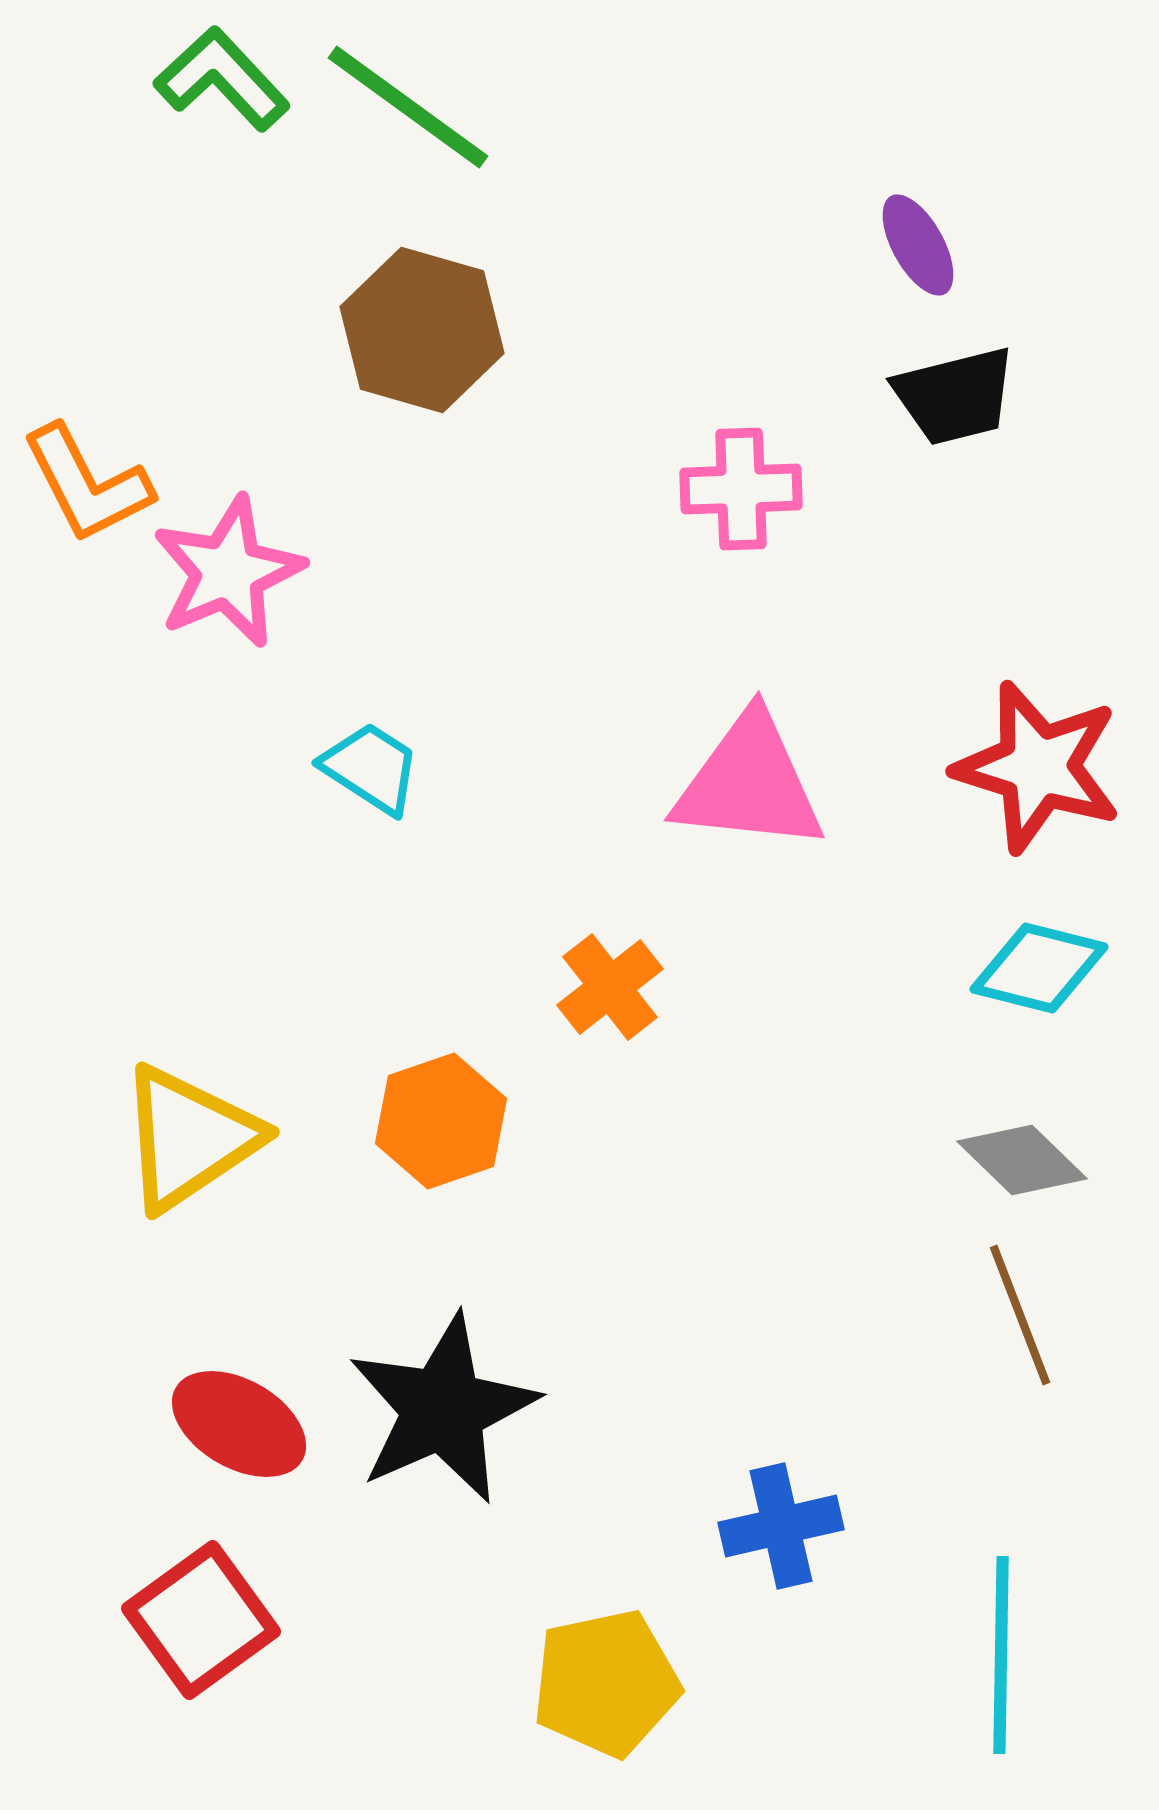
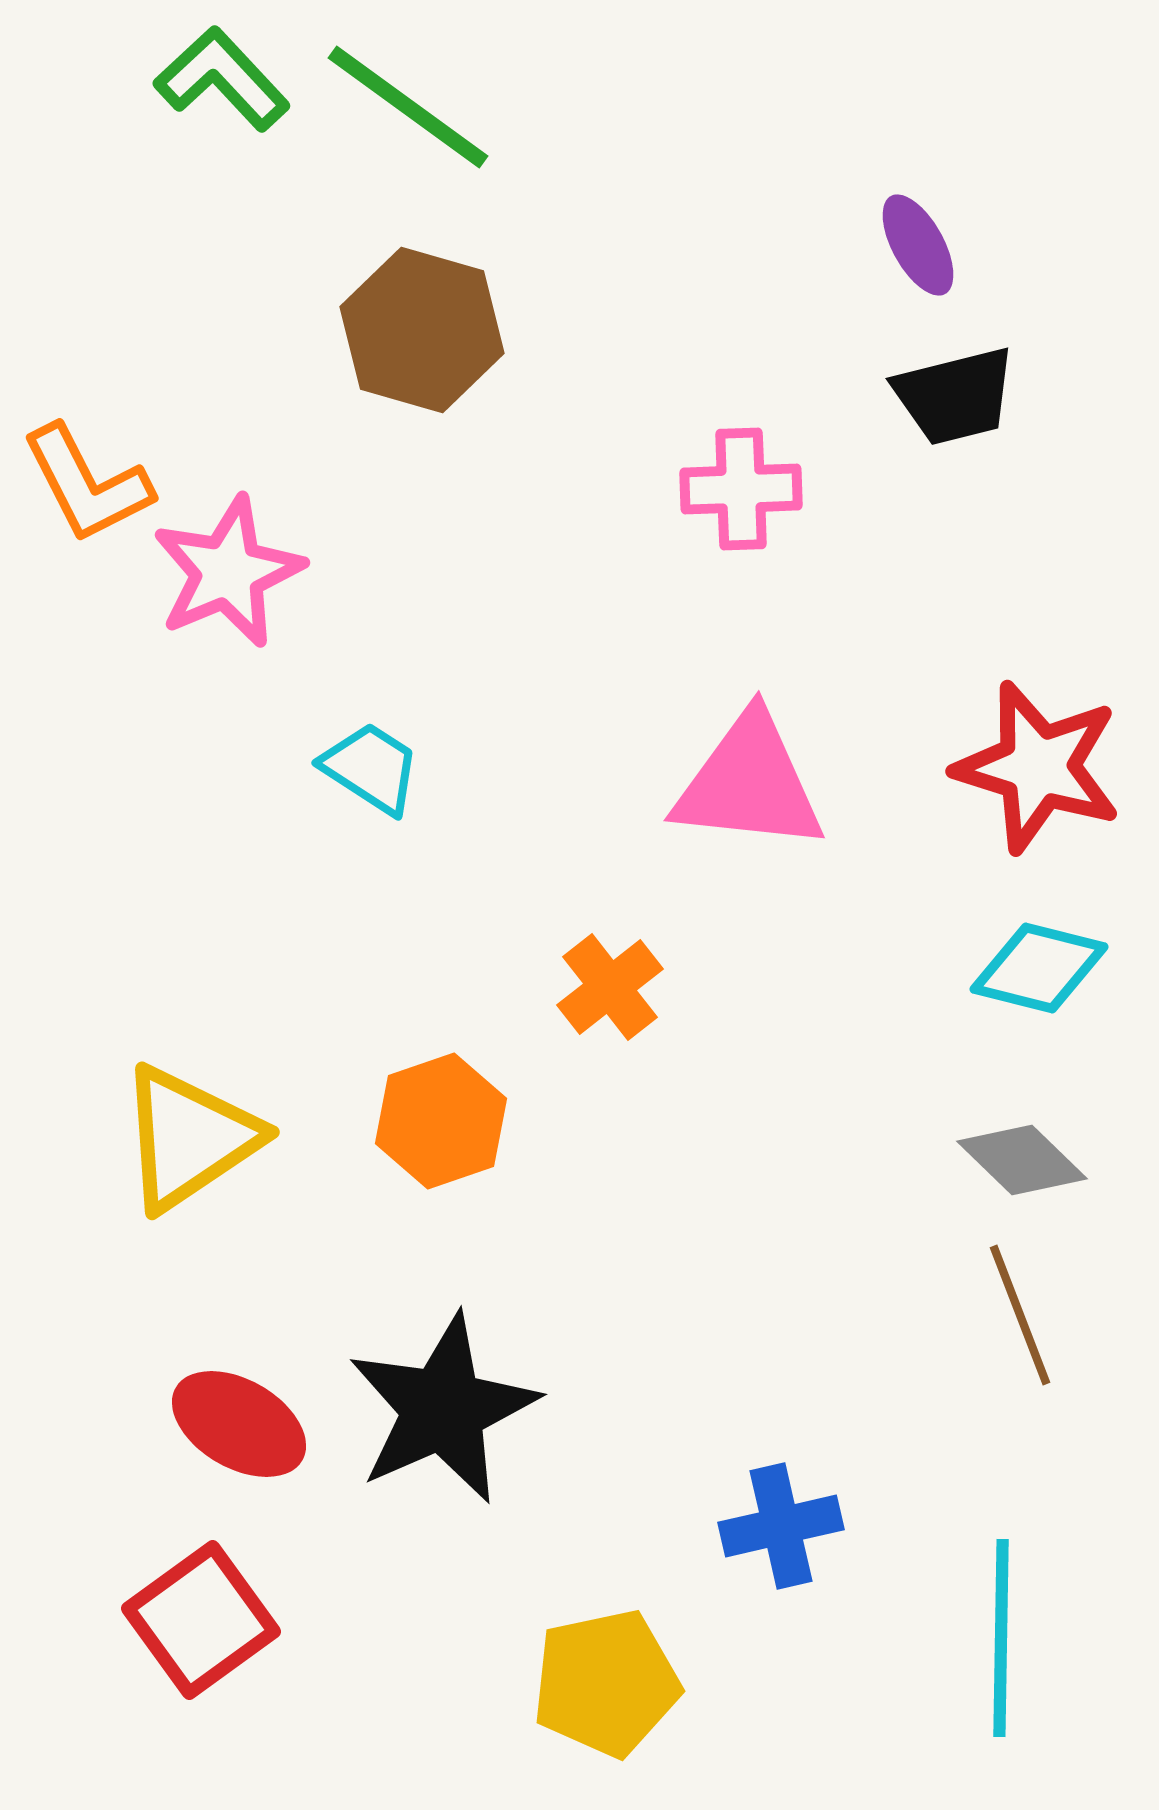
cyan line: moved 17 px up
